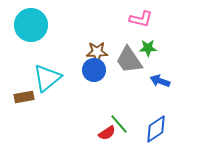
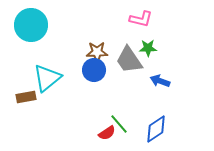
brown rectangle: moved 2 px right
